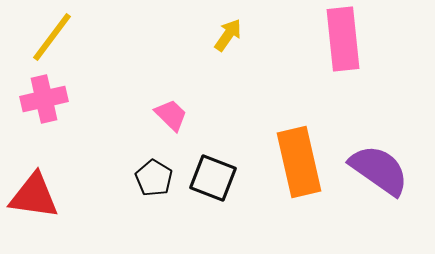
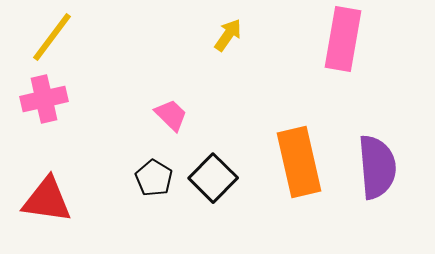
pink rectangle: rotated 16 degrees clockwise
purple semicircle: moved 2 px left, 3 px up; rotated 50 degrees clockwise
black square: rotated 24 degrees clockwise
red triangle: moved 13 px right, 4 px down
